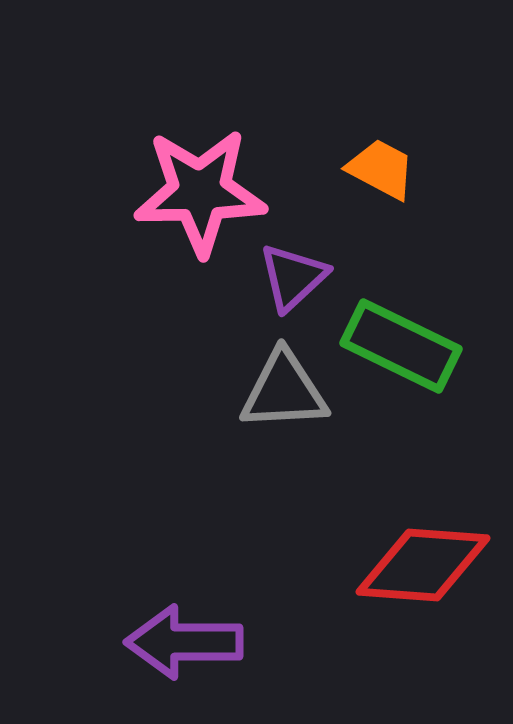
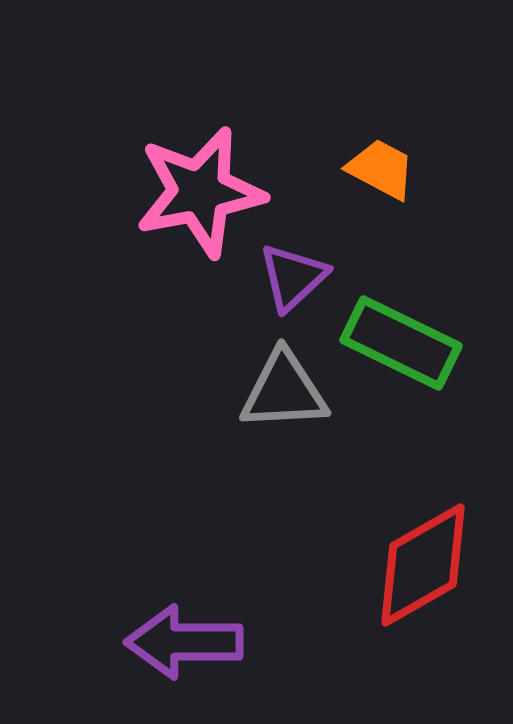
pink star: rotated 10 degrees counterclockwise
green rectangle: moved 3 px up
red diamond: rotated 34 degrees counterclockwise
